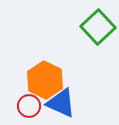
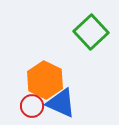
green square: moved 7 px left, 5 px down
red circle: moved 3 px right
